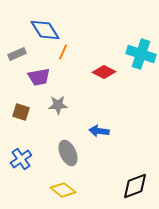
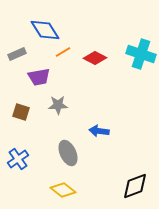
orange line: rotated 35 degrees clockwise
red diamond: moved 9 px left, 14 px up
blue cross: moved 3 px left
